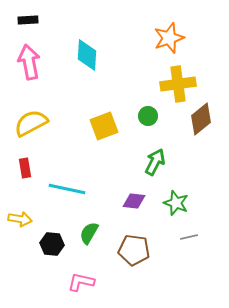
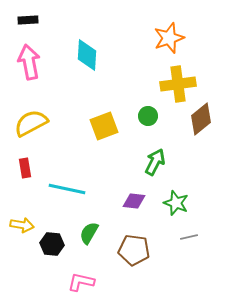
yellow arrow: moved 2 px right, 6 px down
